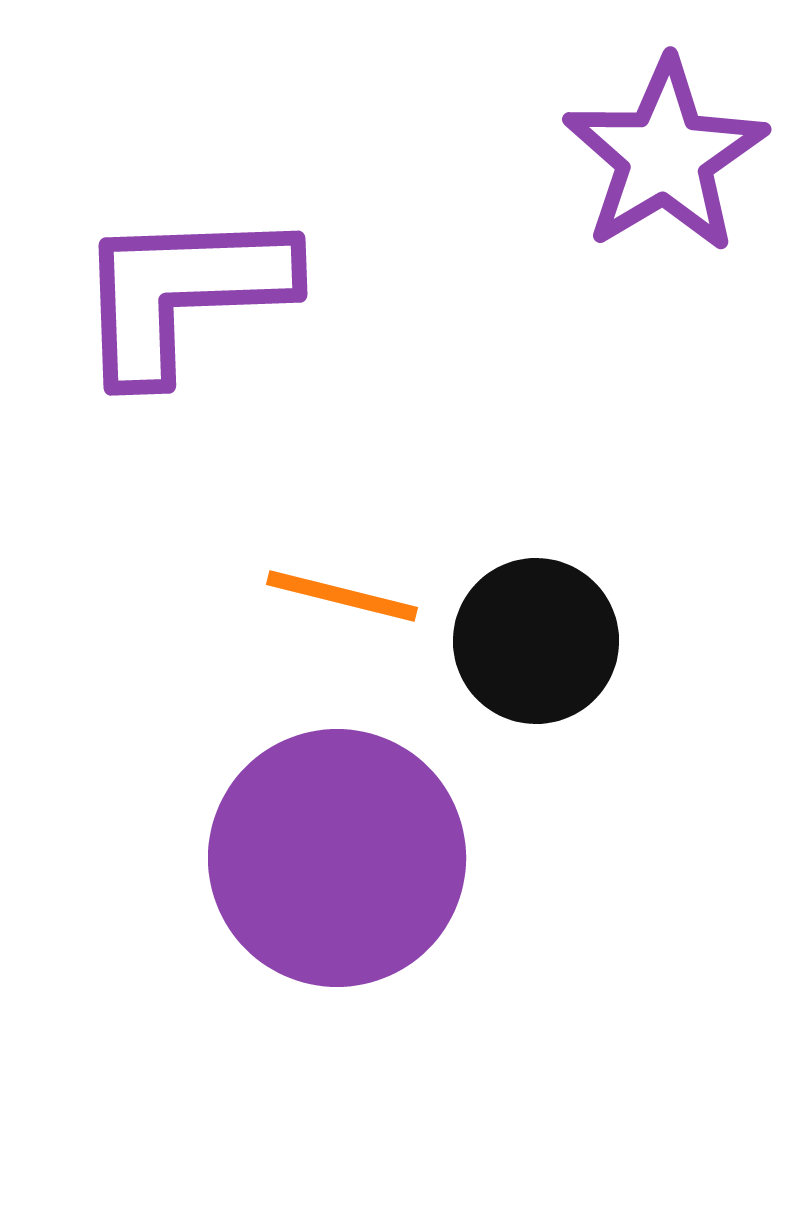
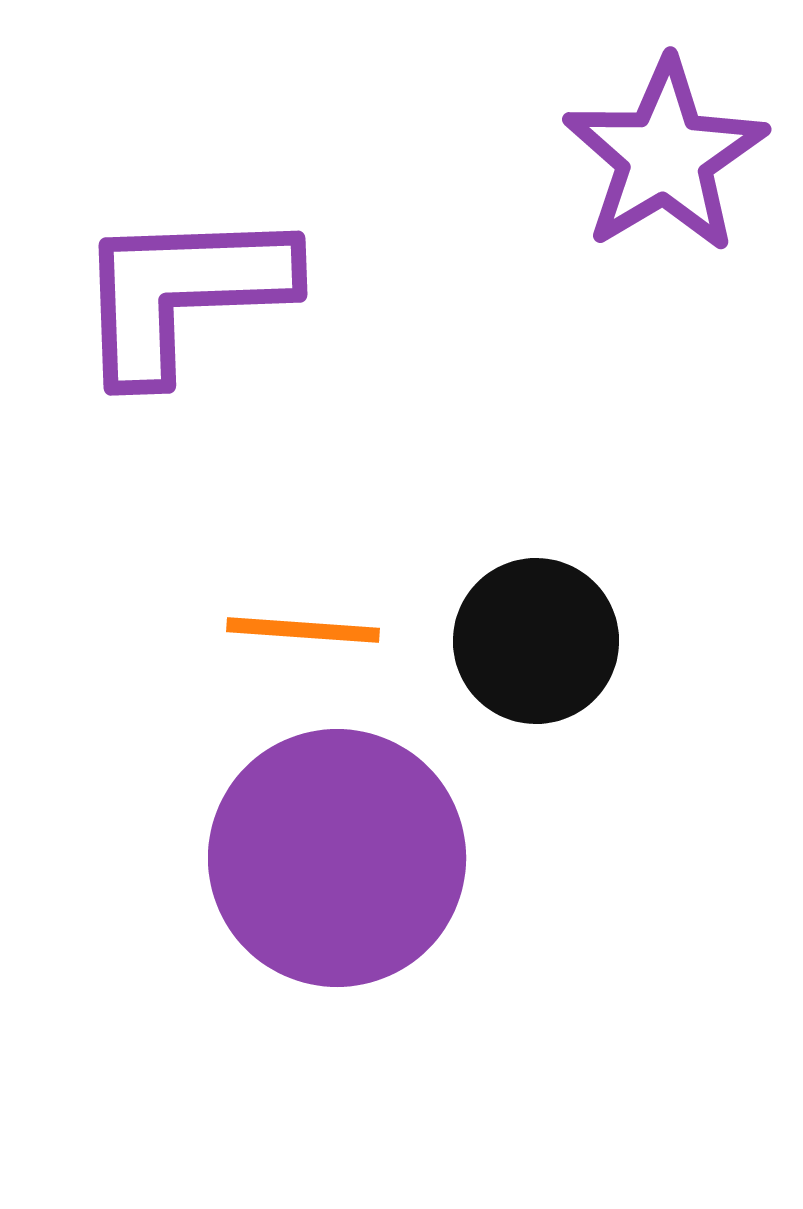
orange line: moved 39 px left, 34 px down; rotated 10 degrees counterclockwise
